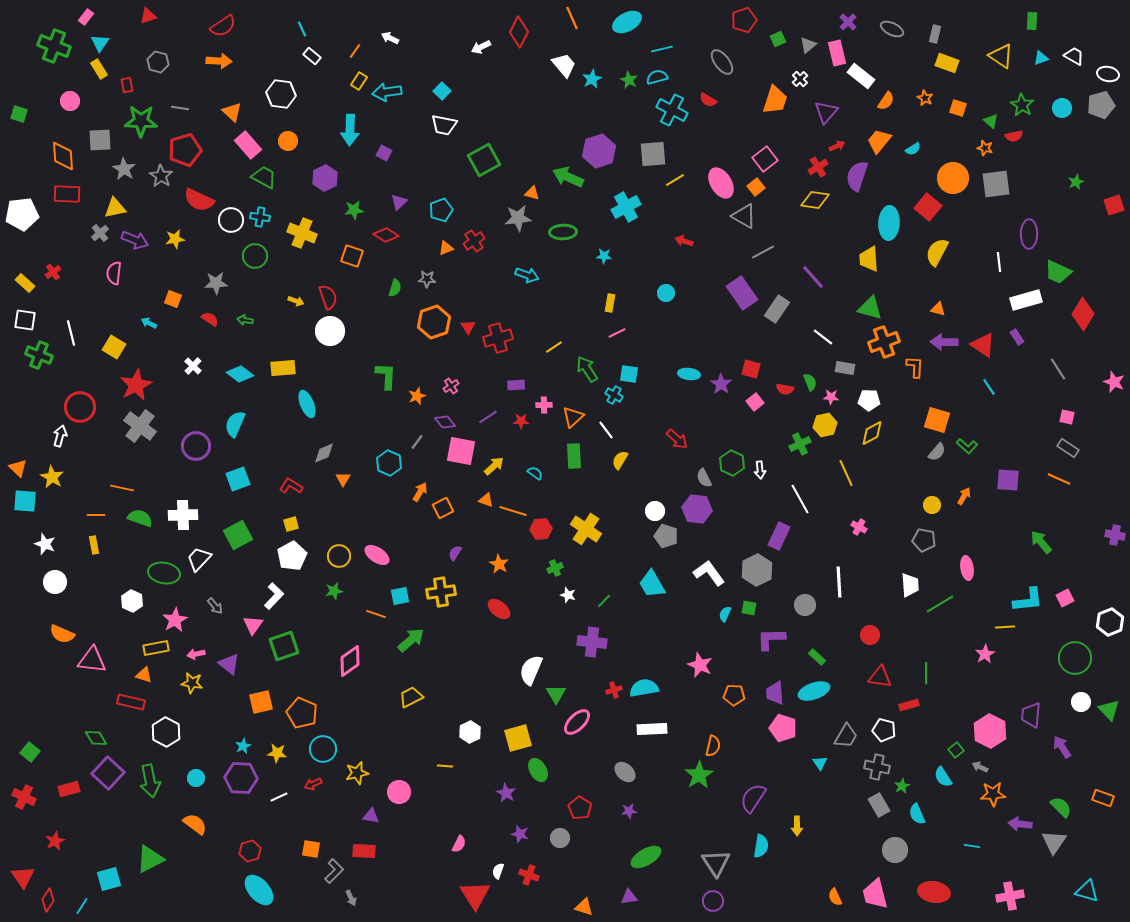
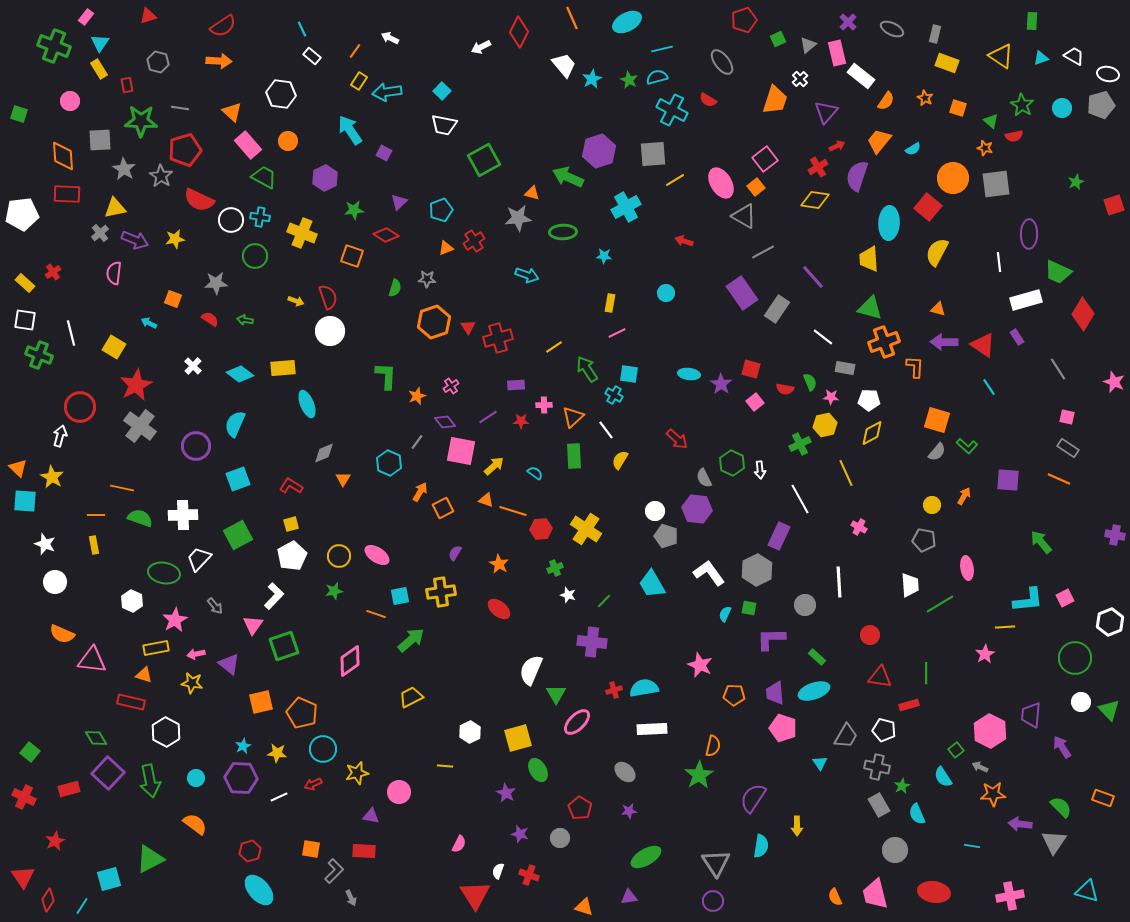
cyan arrow at (350, 130): rotated 144 degrees clockwise
